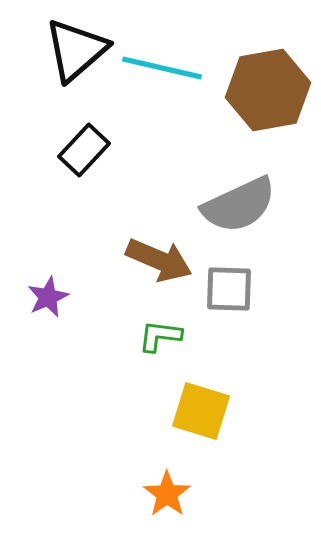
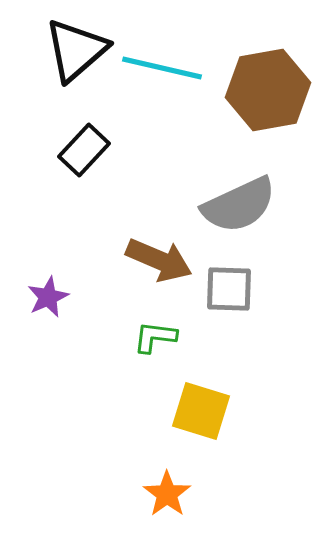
green L-shape: moved 5 px left, 1 px down
